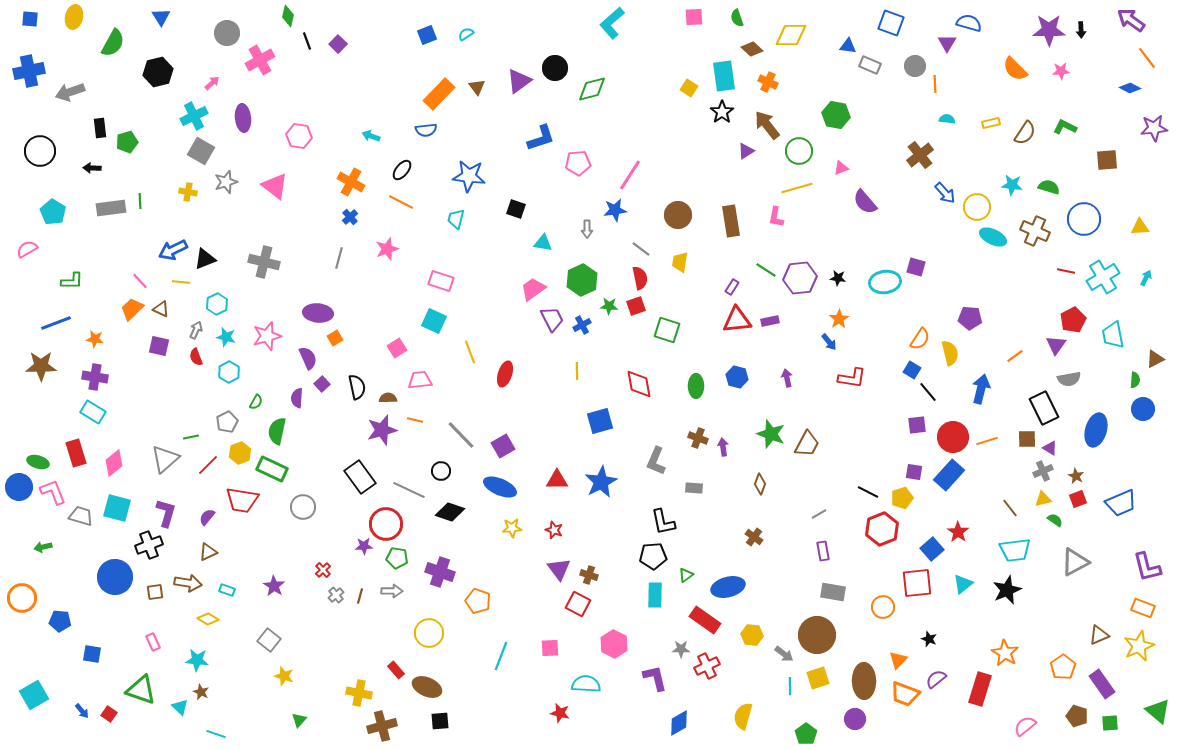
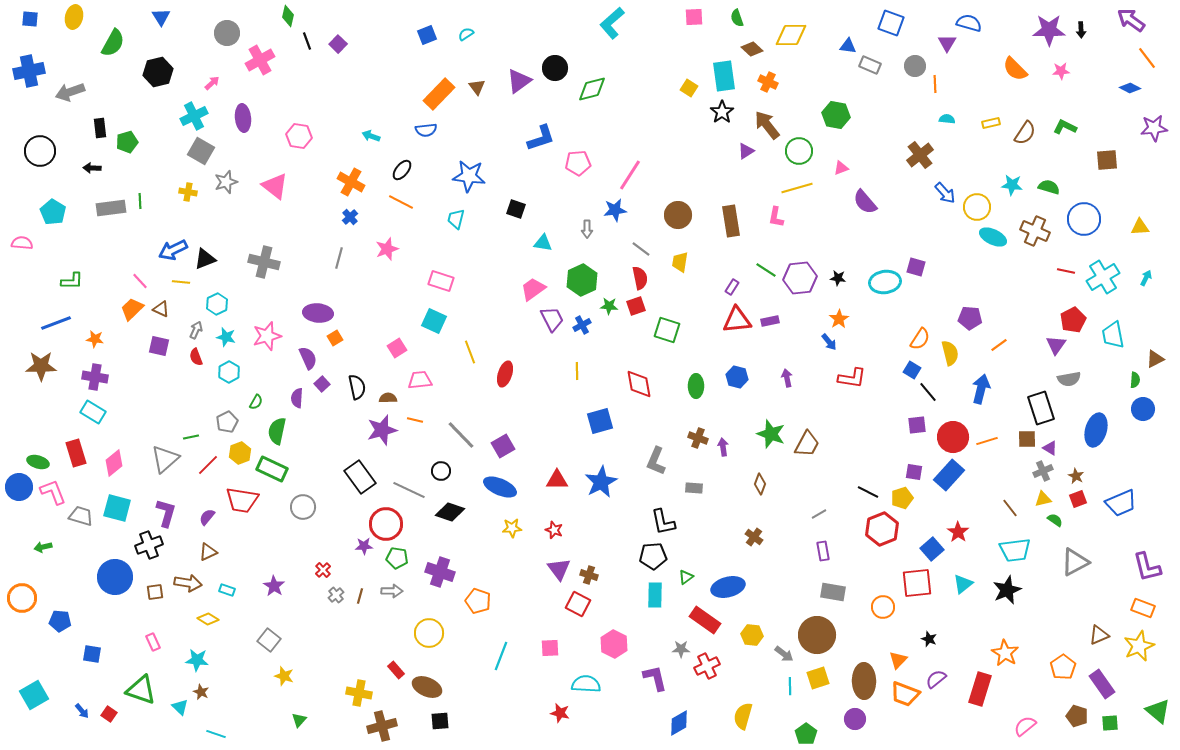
pink semicircle at (27, 249): moved 5 px left, 6 px up; rotated 35 degrees clockwise
orange line at (1015, 356): moved 16 px left, 11 px up
black rectangle at (1044, 408): moved 3 px left; rotated 8 degrees clockwise
green triangle at (686, 575): moved 2 px down
